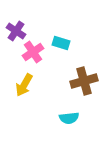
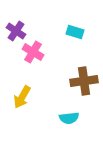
cyan rectangle: moved 14 px right, 11 px up
pink cross: rotated 25 degrees counterclockwise
brown cross: rotated 8 degrees clockwise
yellow arrow: moved 2 px left, 12 px down
